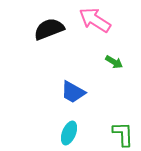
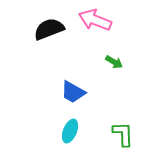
pink arrow: rotated 12 degrees counterclockwise
cyan ellipse: moved 1 px right, 2 px up
